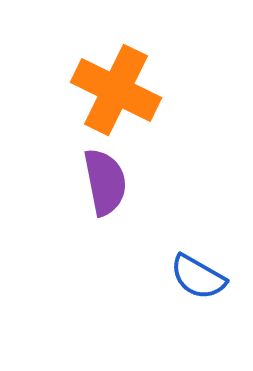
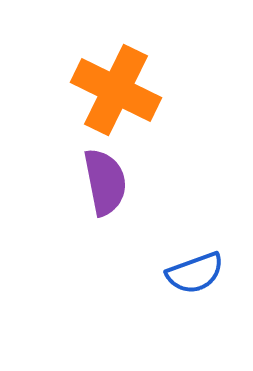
blue semicircle: moved 3 px left, 4 px up; rotated 50 degrees counterclockwise
